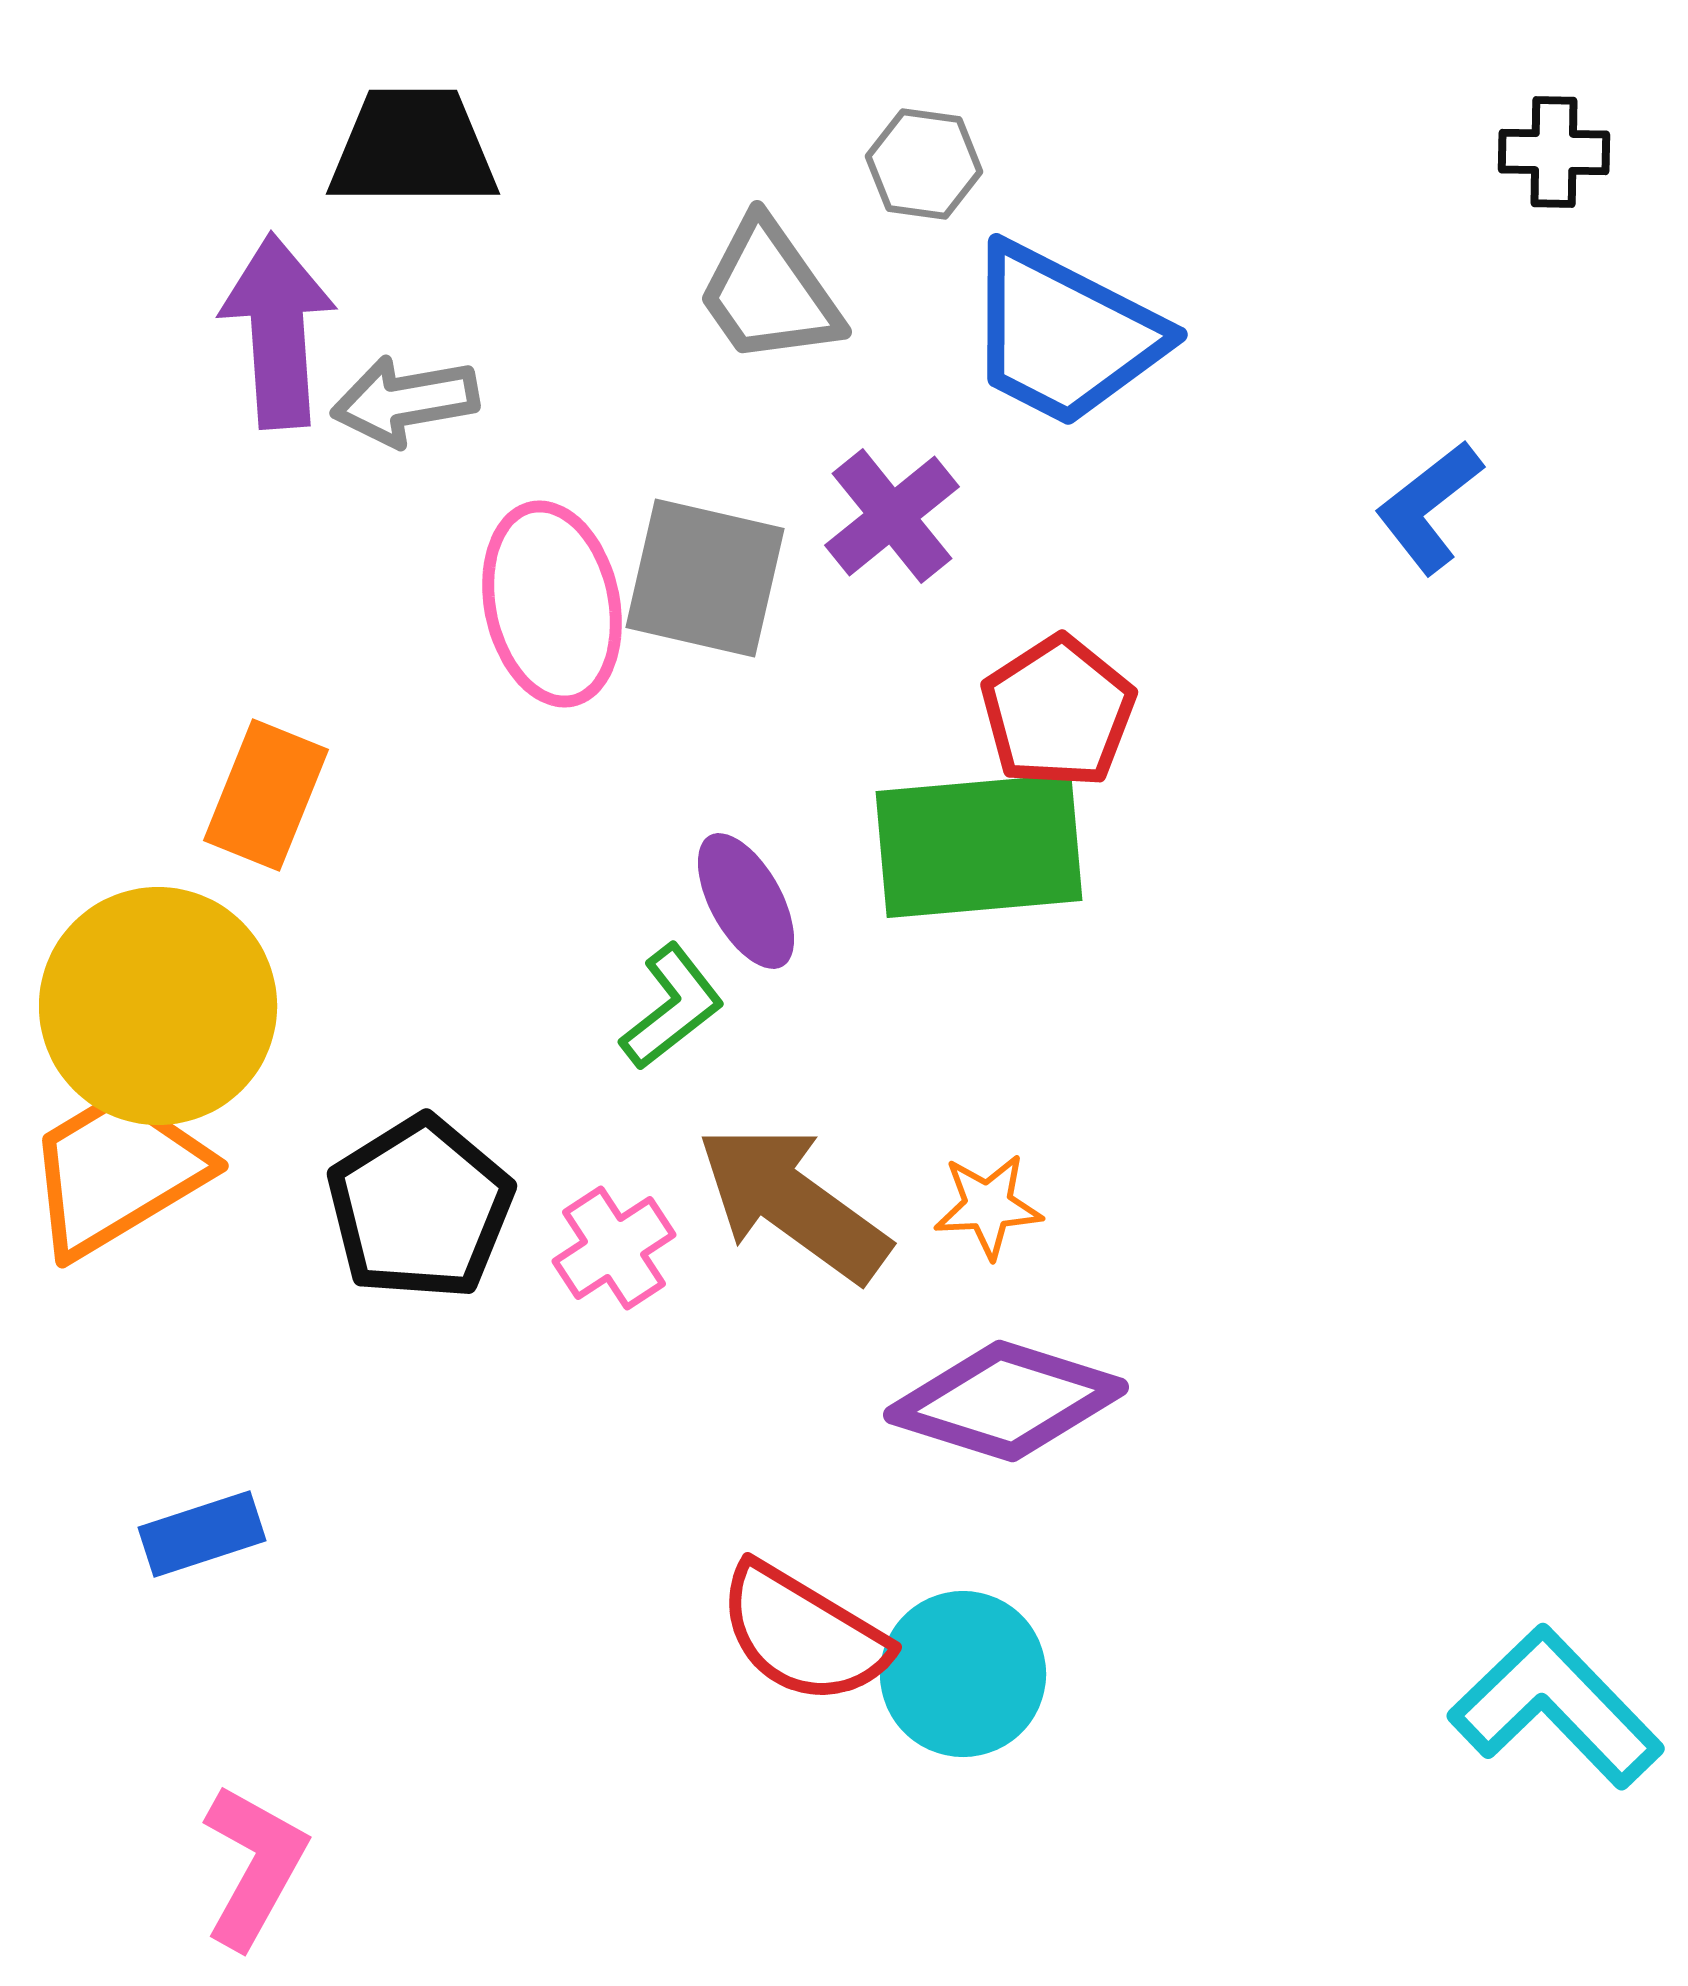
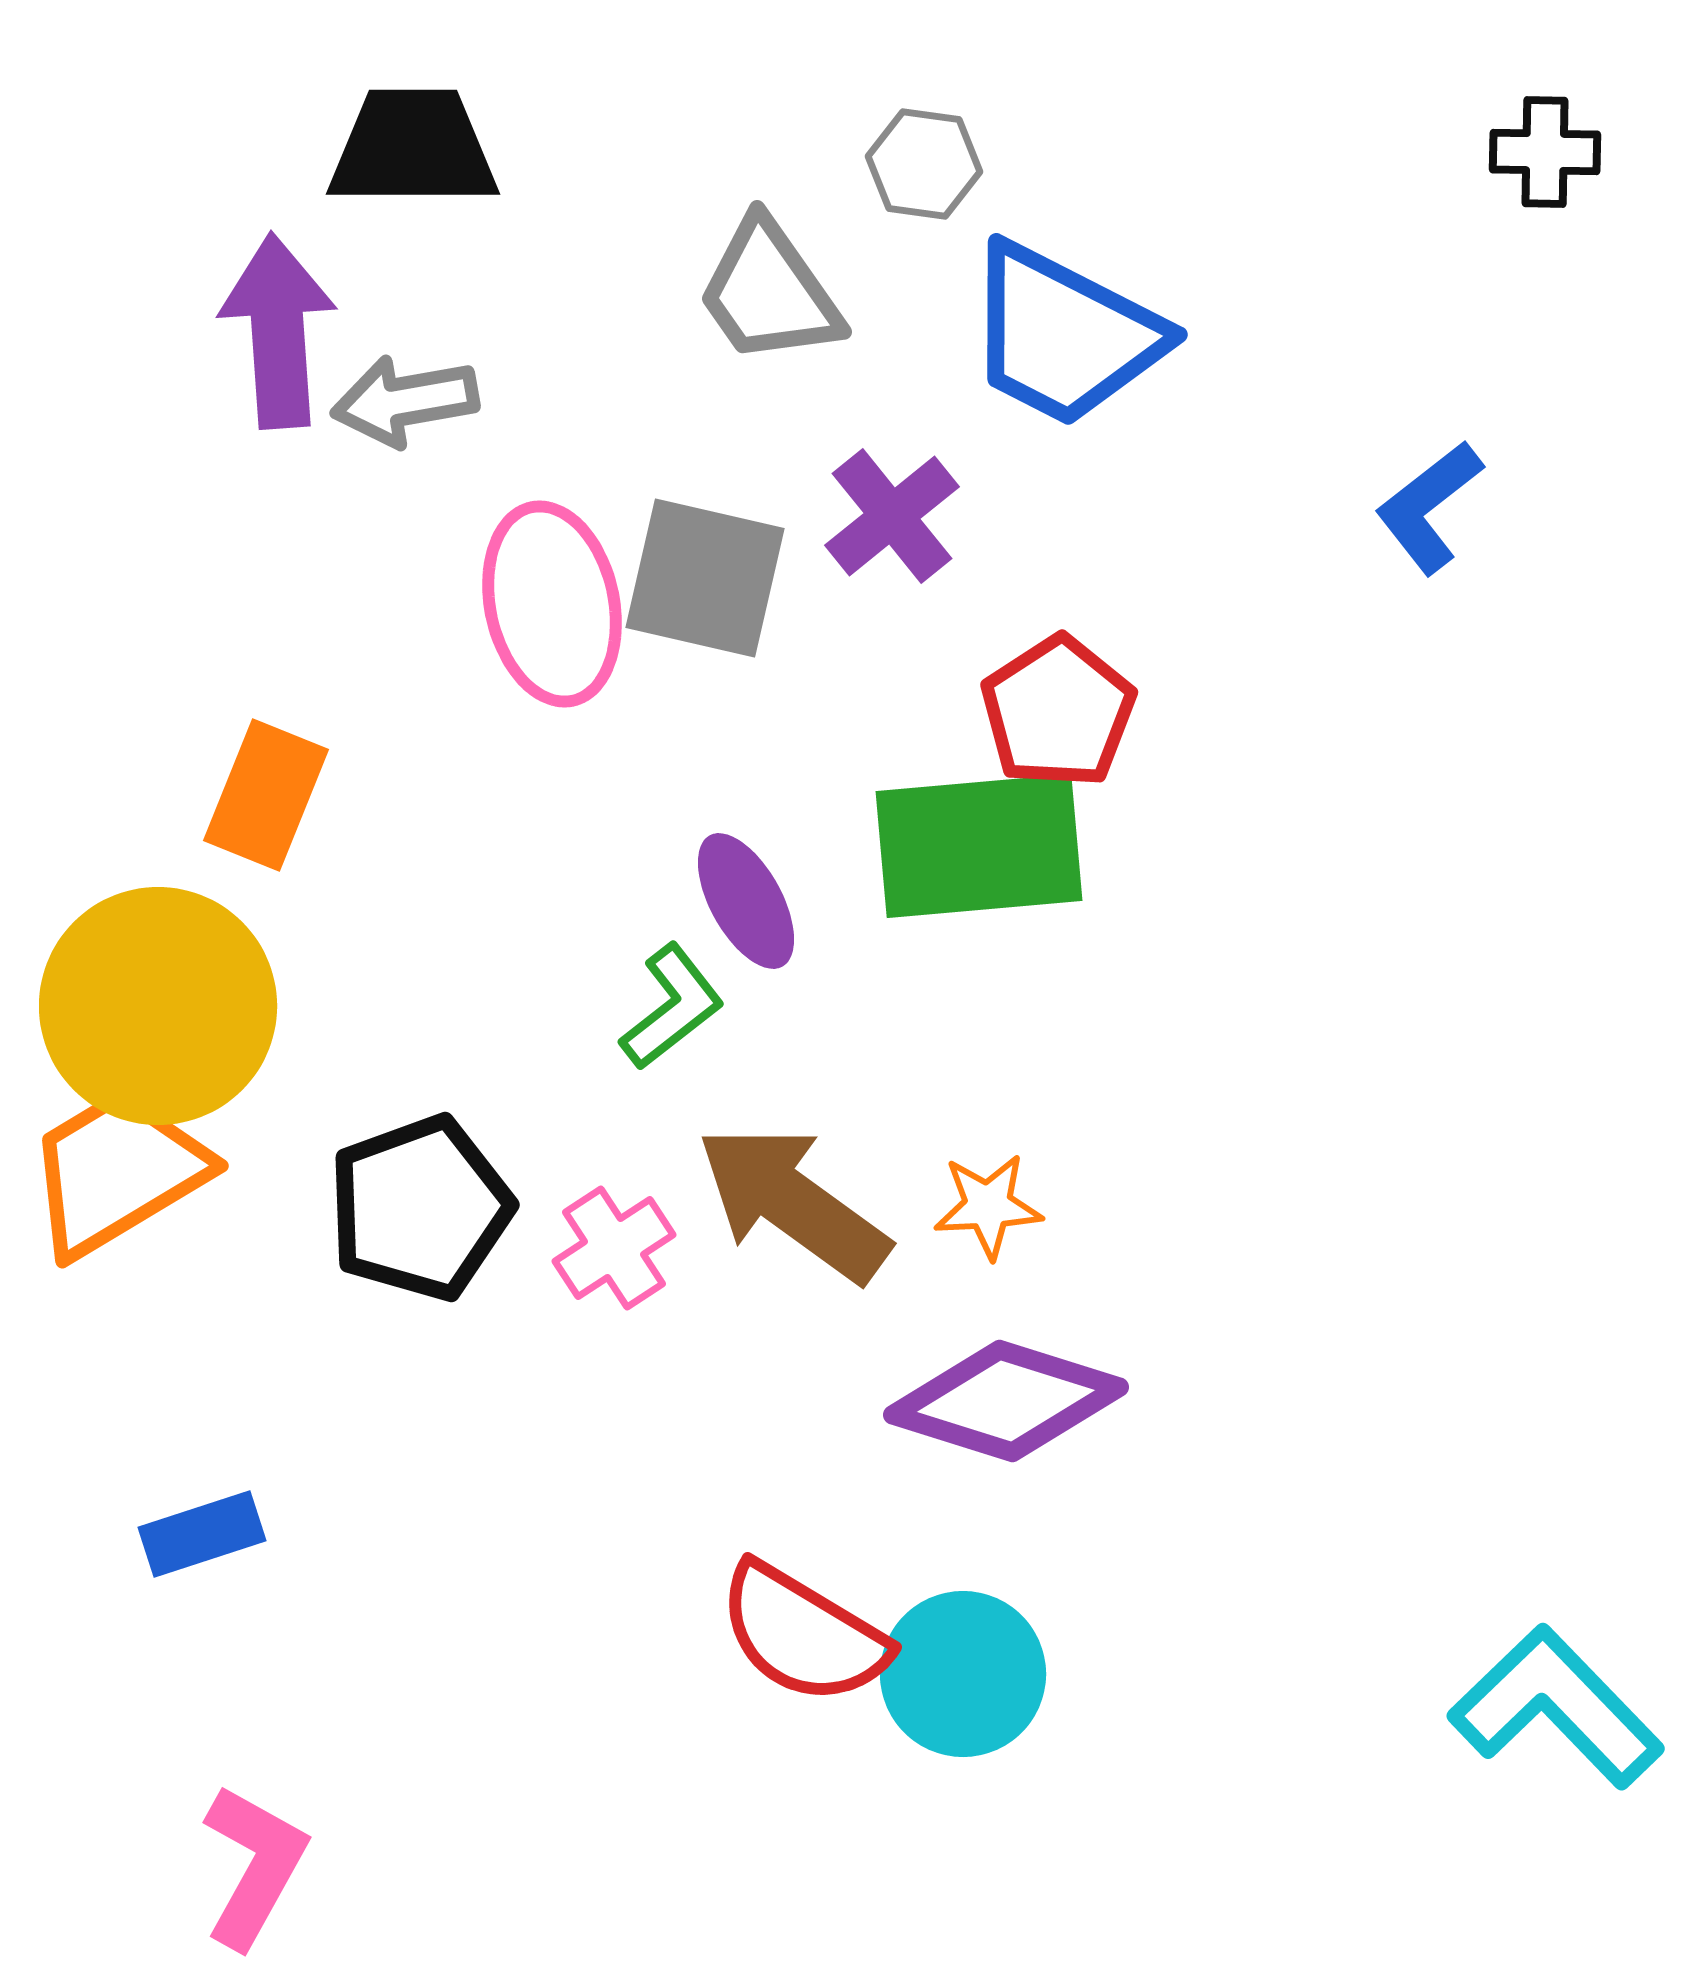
black cross: moved 9 px left
black pentagon: rotated 12 degrees clockwise
